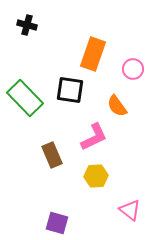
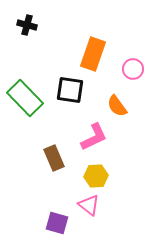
brown rectangle: moved 2 px right, 3 px down
pink triangle: moved 41 px left, 5 px up
